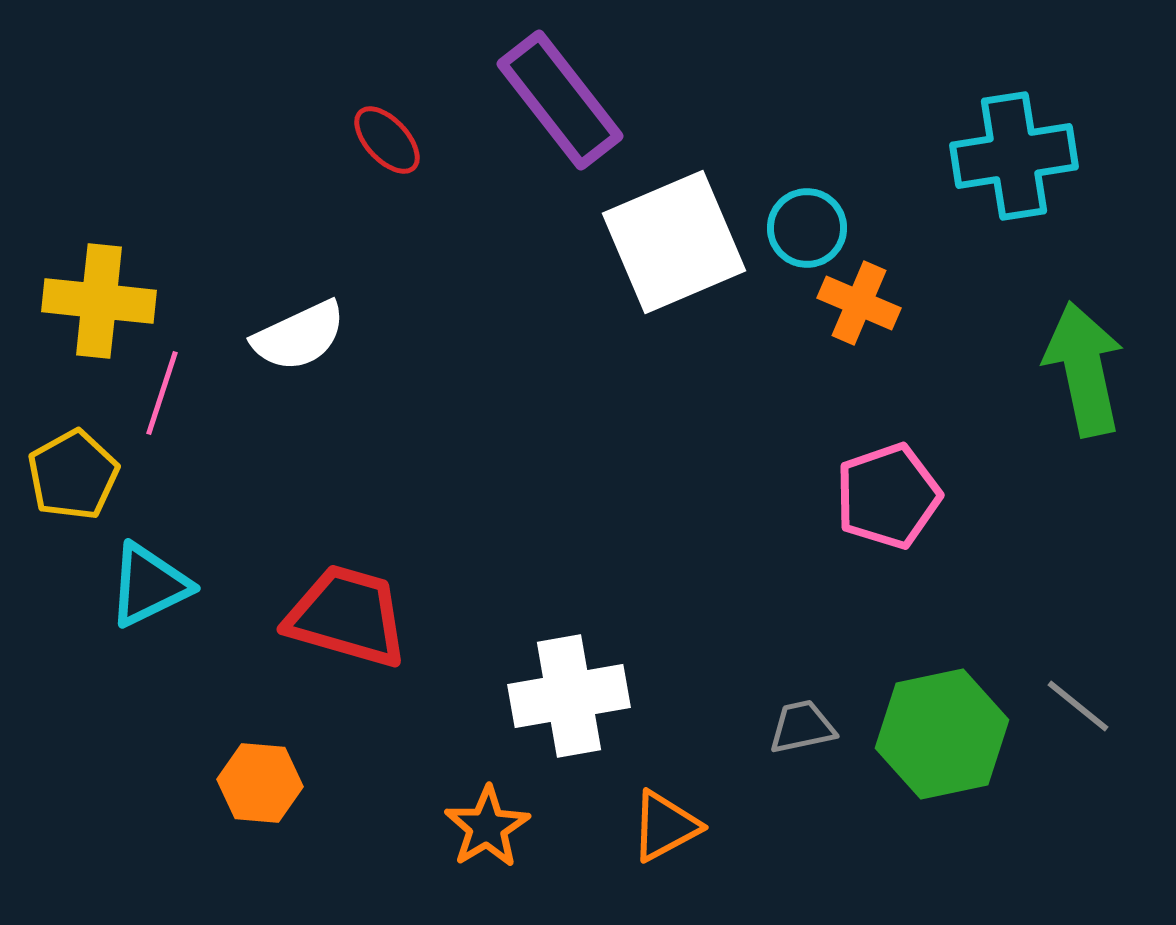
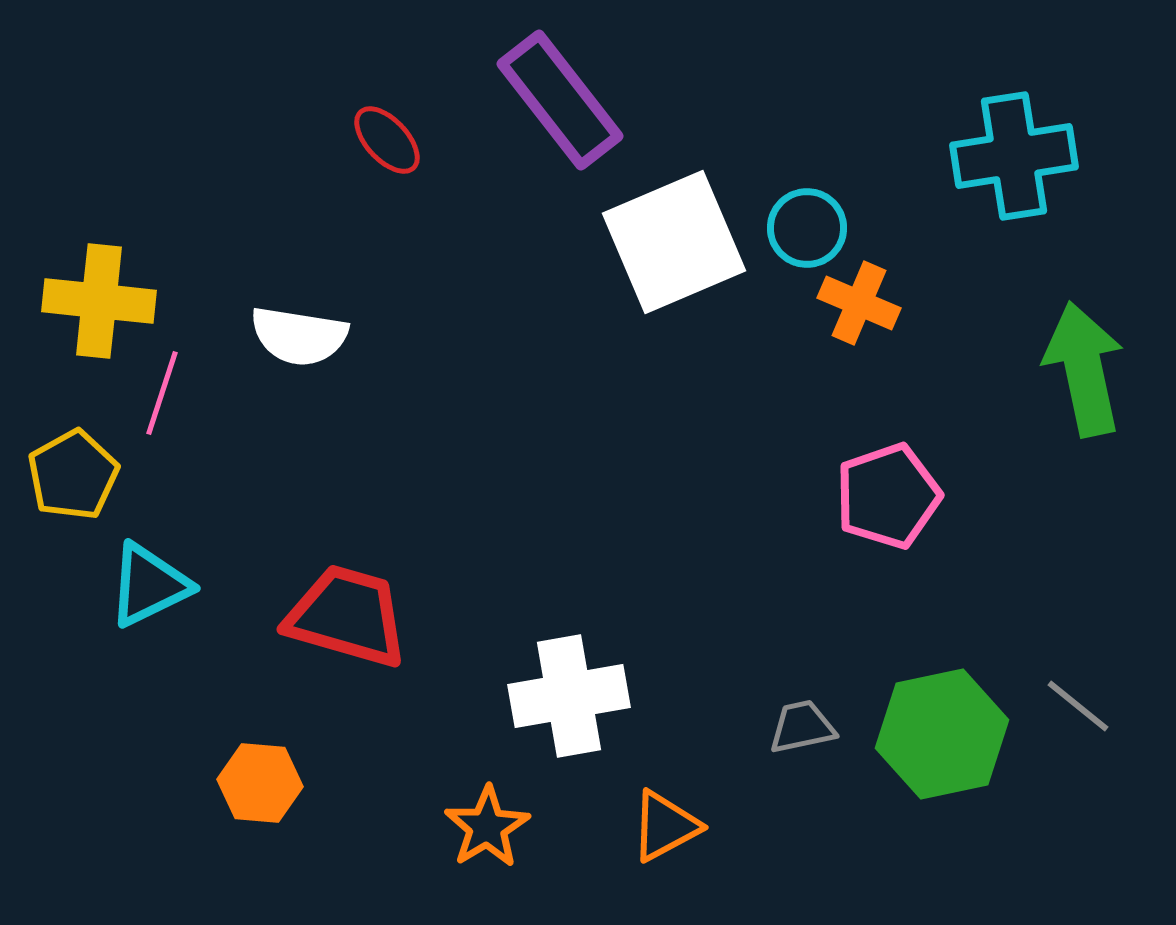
white semicircle: rotated 34 degrees clockwise
